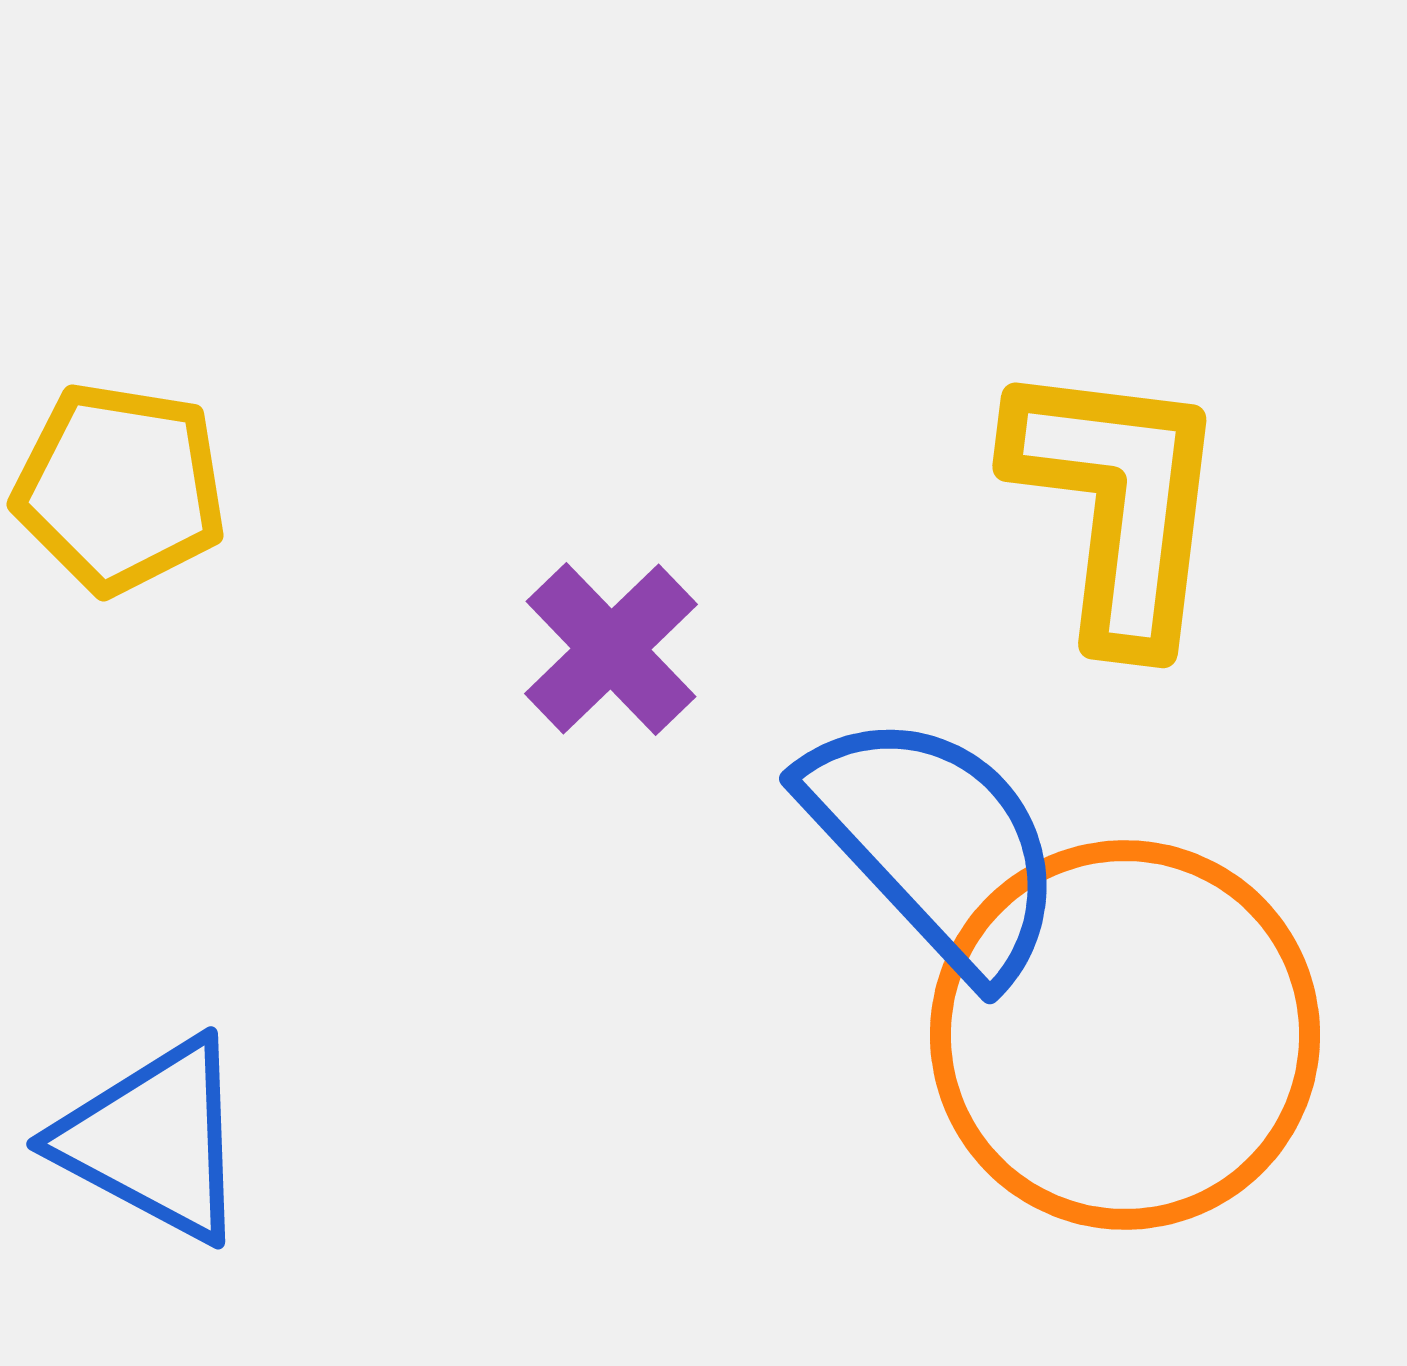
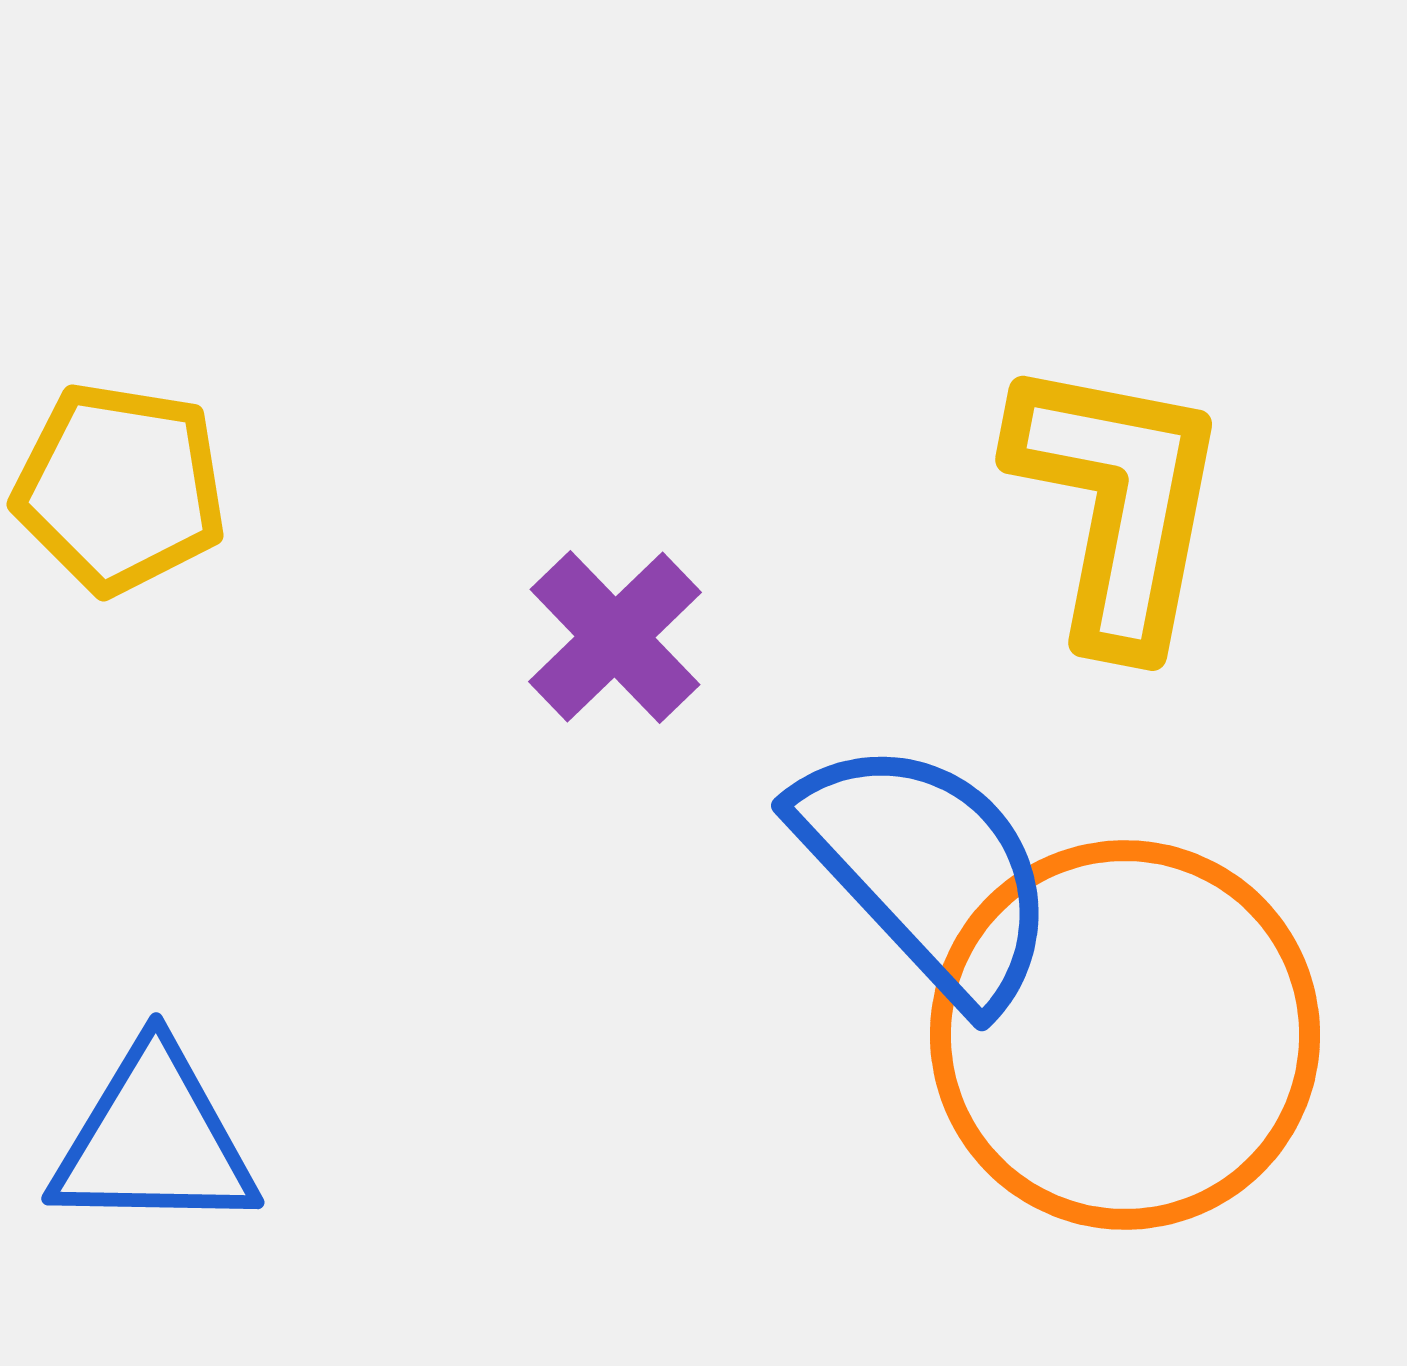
yellow L-shape: rotated 4 degrees clockwise
purple cross: moved 4 px right, 12 px up
blue semicircle: moved 8 px left, 27 px down
blue triangle: rotated 27 degrees counterclockwise
